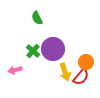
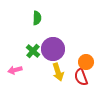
green semicircle: rotated 152 degrees counterclockwise
yellow arrow: moved 7 px left
red semicircle: rotated 120 degrees clockwise
